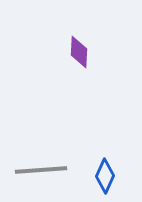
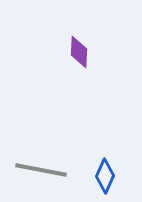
gray line: rotated 15 degrees clockwise
